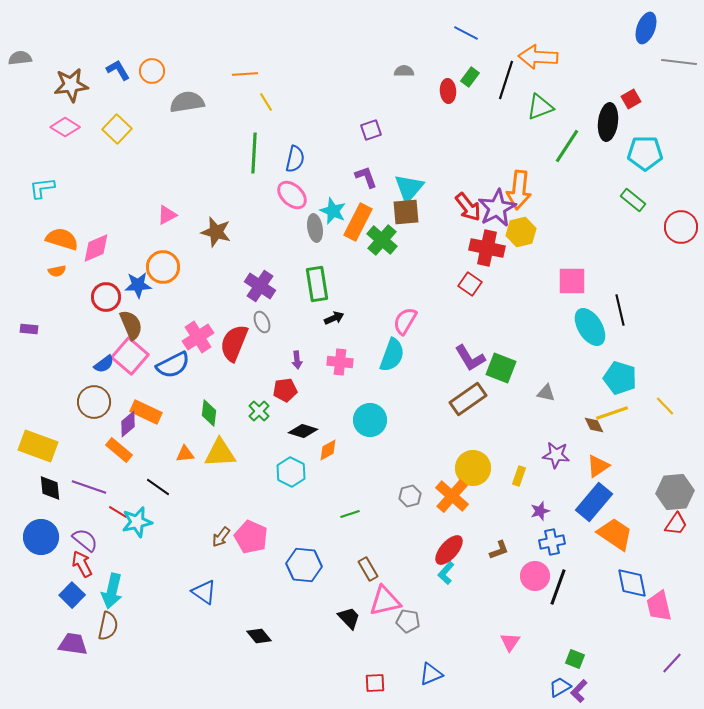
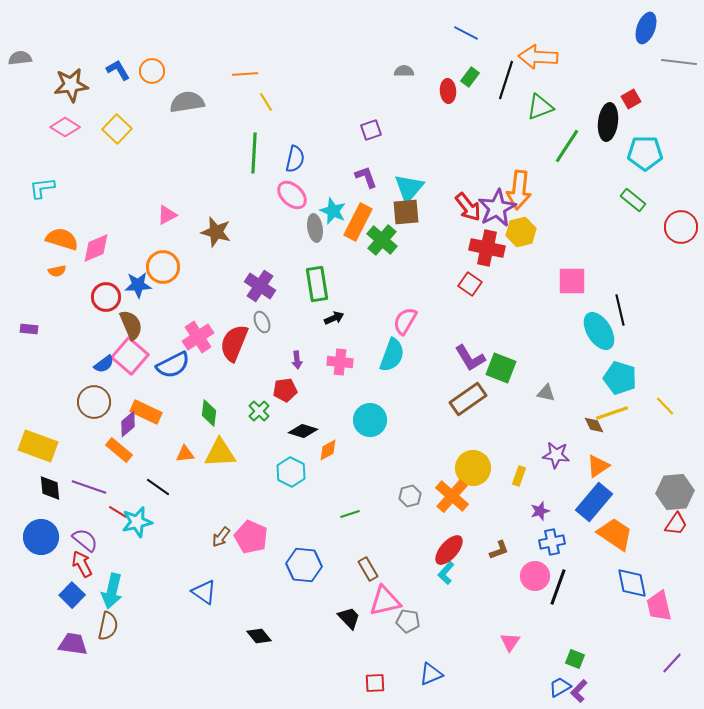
cyan ellipse at (590, 327): moved 9 px right, 4 px down
